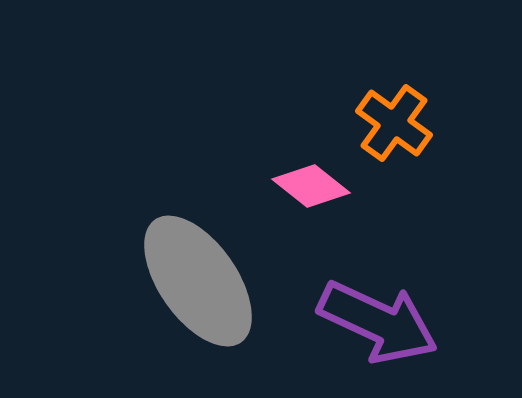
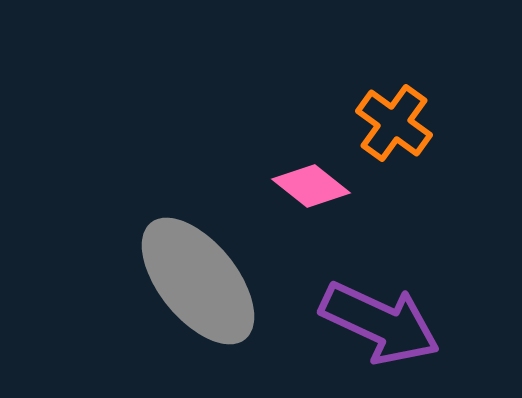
gray ellipse: rotated 4 degrees counterclockwise
purple arrow: moved 2 px right, 1 px down
